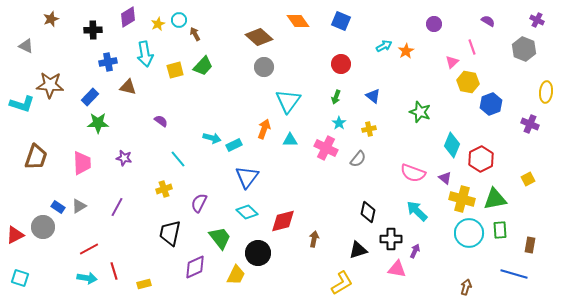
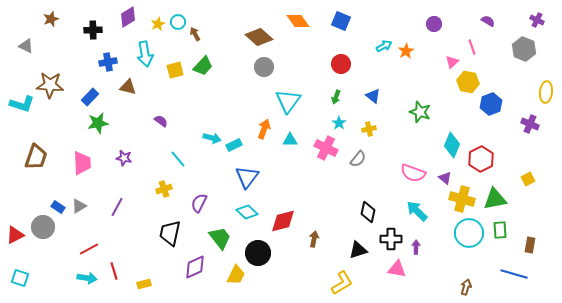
cyan circle at (179, 20): moved 1 px left, 2 px down
green star at (98, 123): rotated 10 degrees counterclockwise
purple arrow at (415, 251): moved 1 px right, 4 px up; rotated 24 degrees counterclockwise
